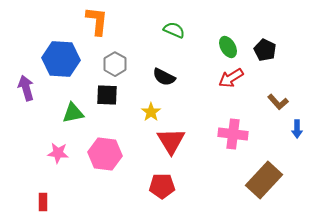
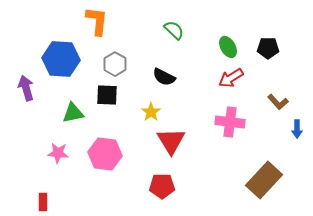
green semicircle: rotated 20 degrees clockwise
black pentagon: moved 3 px right, 2 px up; rotated 25 degrees counterclockwise
pink cross: moved 3 px left, 12 px up
